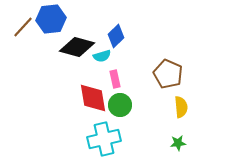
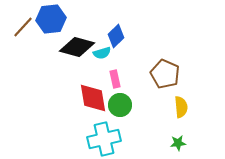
cyan semicircle: moved 3 px up
brown pentagon: moved 3 px left
